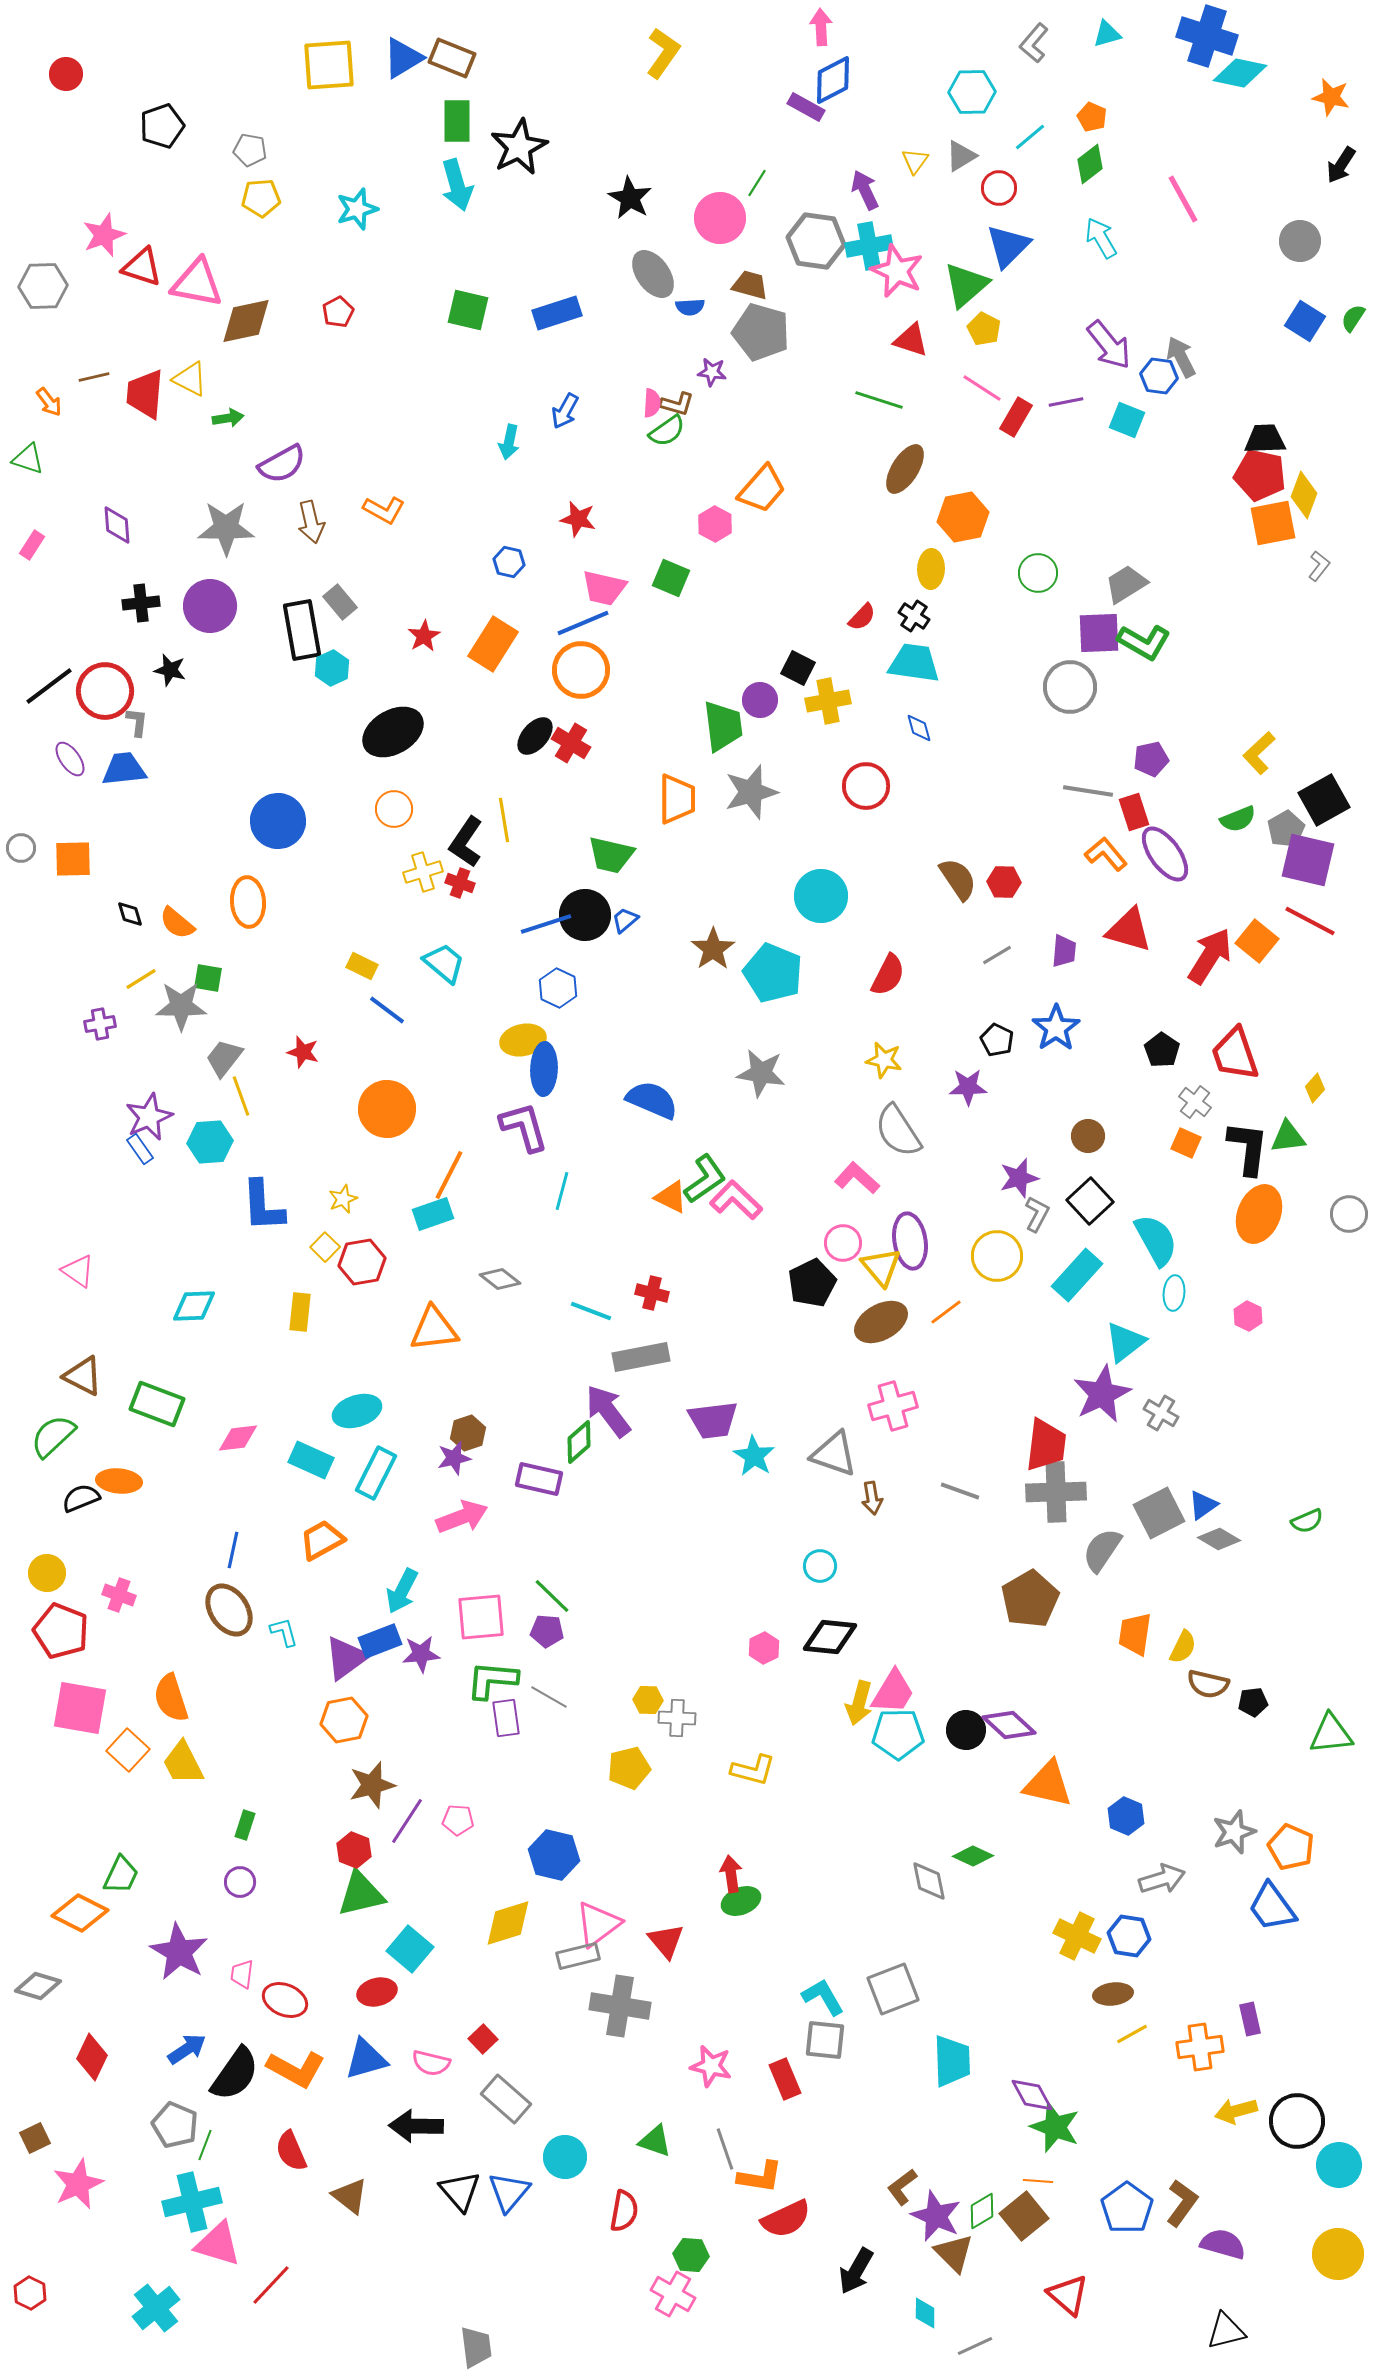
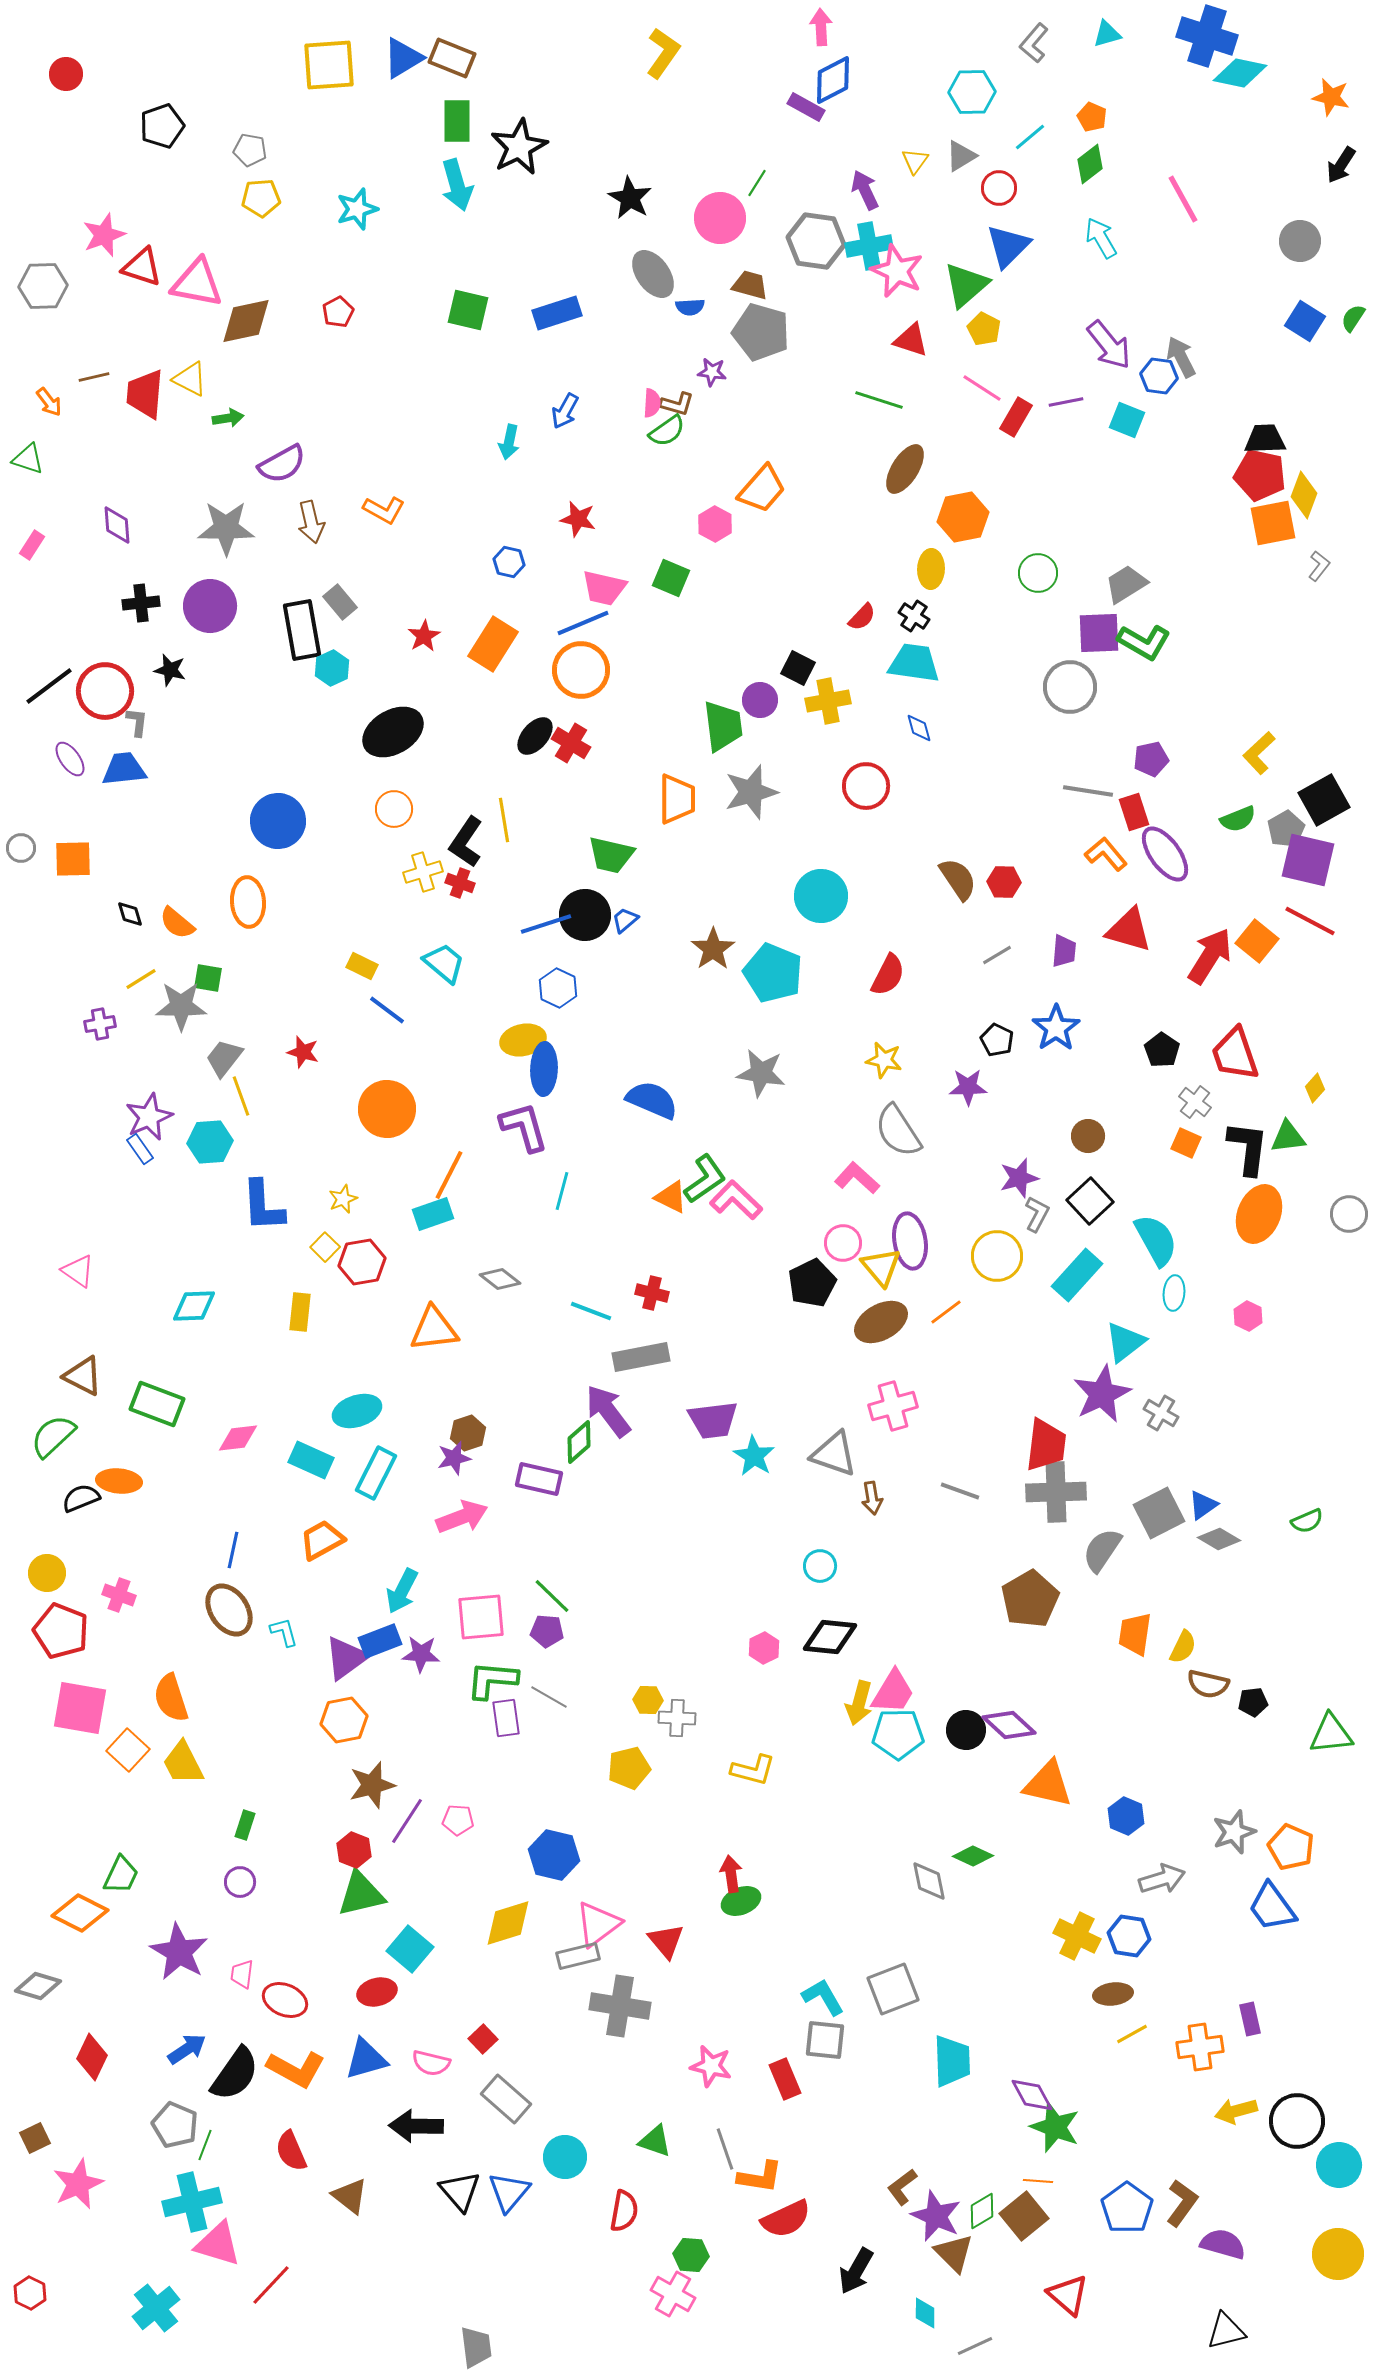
purple star at (421, 1654): rotated 9 degrees clockwise
